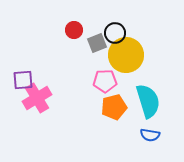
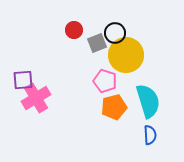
pink pentagon: rotated 20 degrees clockwise
pink cross: moved 1 px left
blue semicircle: rotated 102 degrees counterclockwise
